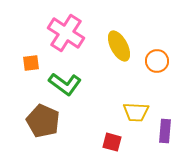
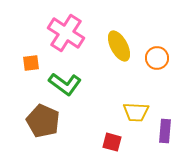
orange circle: moved 3 px up
